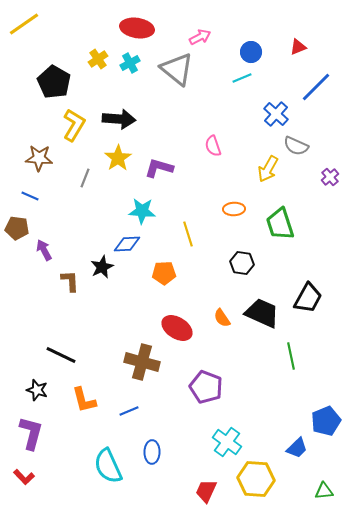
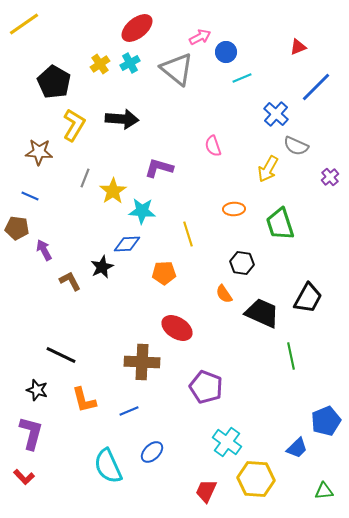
red ellipse at (137, 28): rotated 48 degrees counterclockwise
blue circle at (251, 52): moved 25 px left
yellow cross at (98, 59): moved 2 px right, 5 px down
black arrow at (119, 119): moved 3 px right
brown star at (39, 158): moved 6 px up
yellow star at (118, 158): moved 5 px left, 33 px down
brown L-shape at (70, 281): rotated 25 degrees counterclockwise
orange semicircle at (222, 318): moved 2 px right, 24 px up
brown cross at (142, 362): rotated 12 degrees counterclockwise
blue ellipse at (152, 452): rotated 45 degrees clockwise
